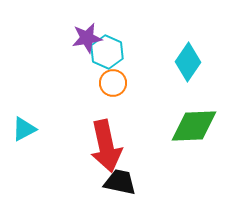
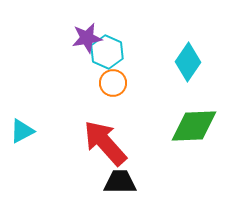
cyan triangle: moved 2 px left, 2 px down
red arrow: moved 1 px left, 3 px up; rotated 150 degrees clockwise
black trapezoid: rotated 12 degrees counterclockwise
